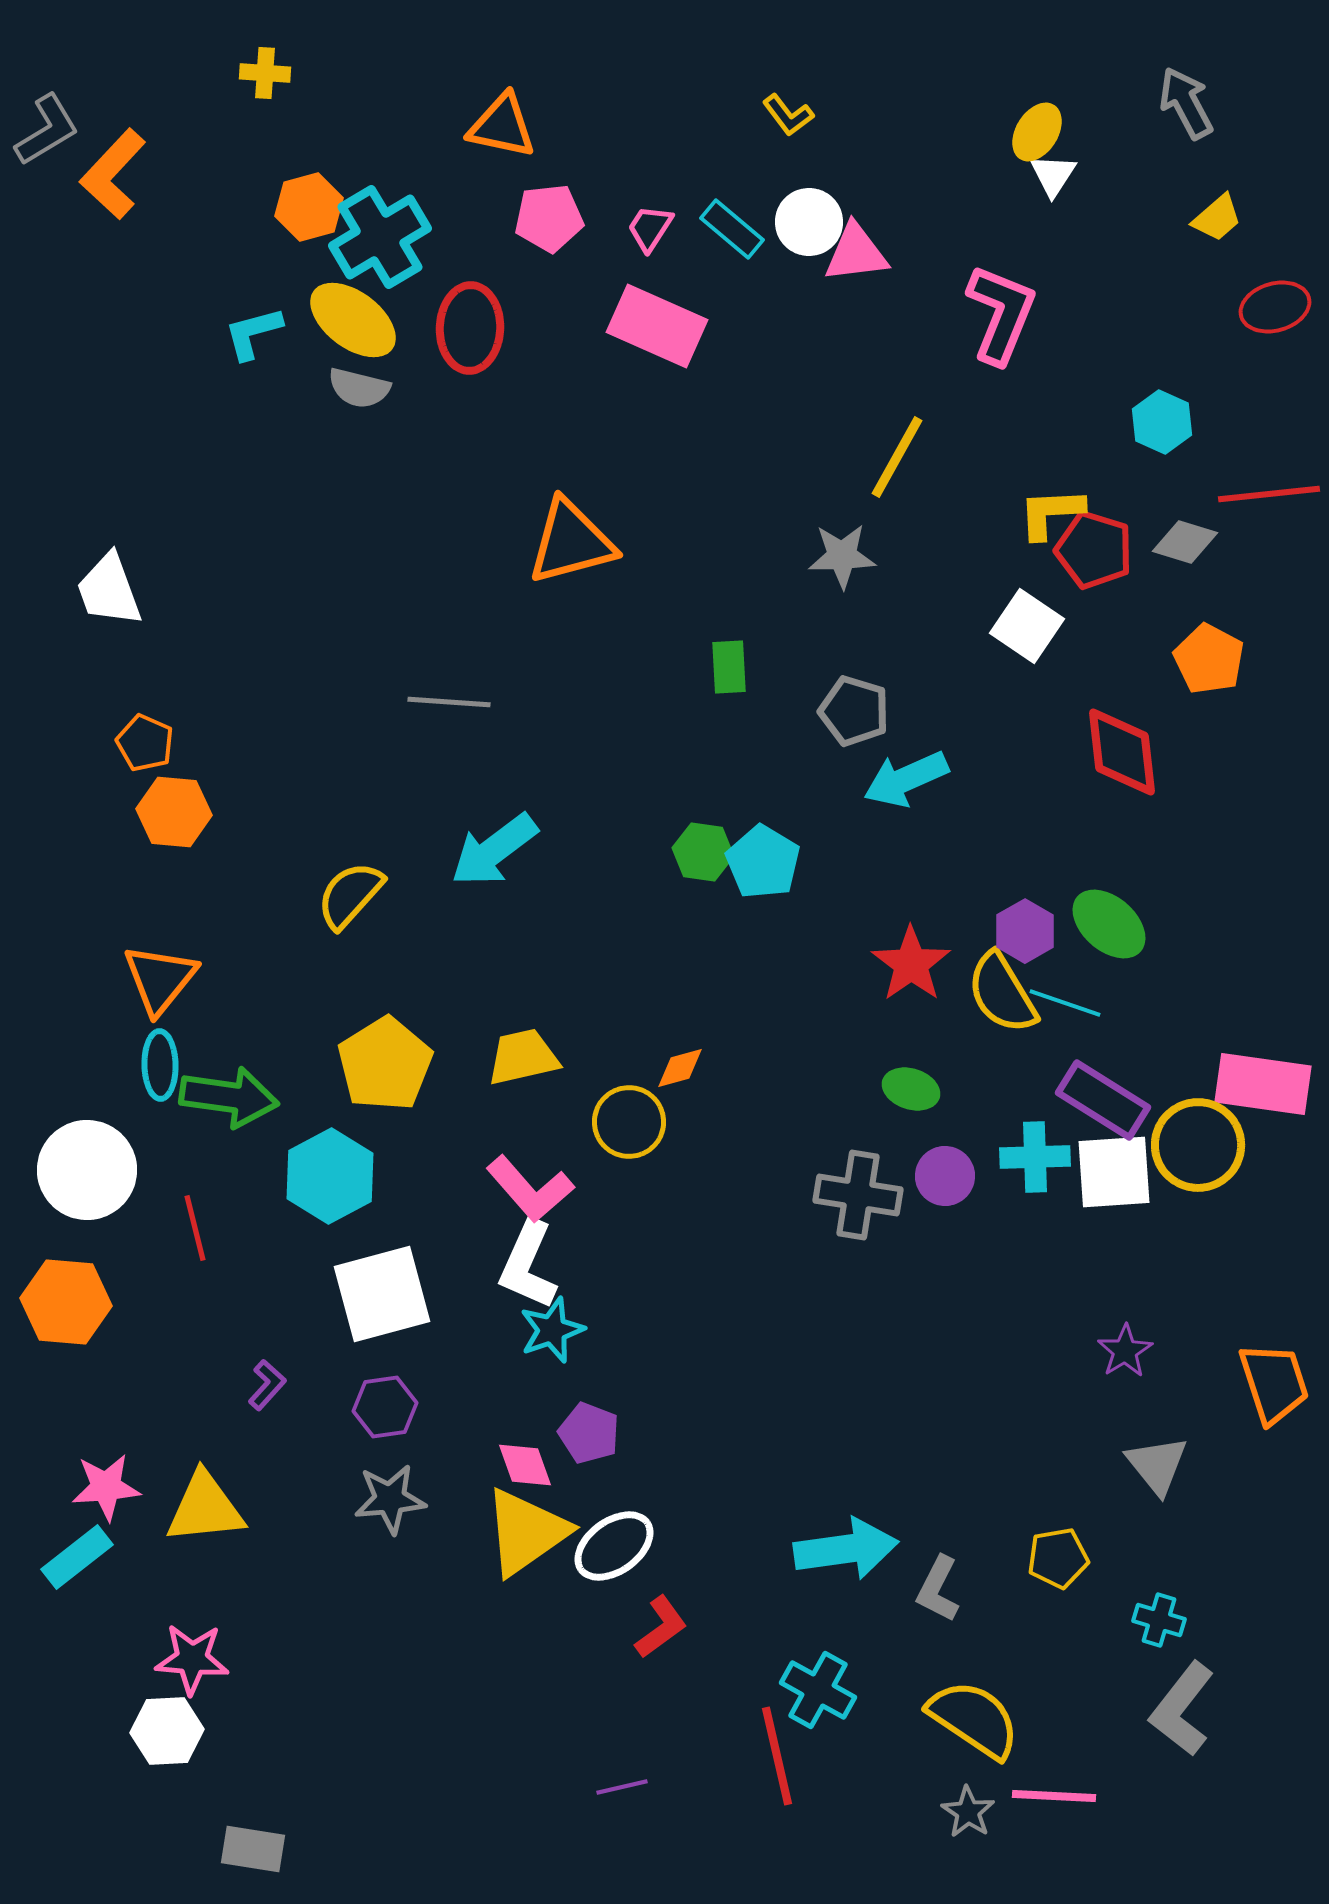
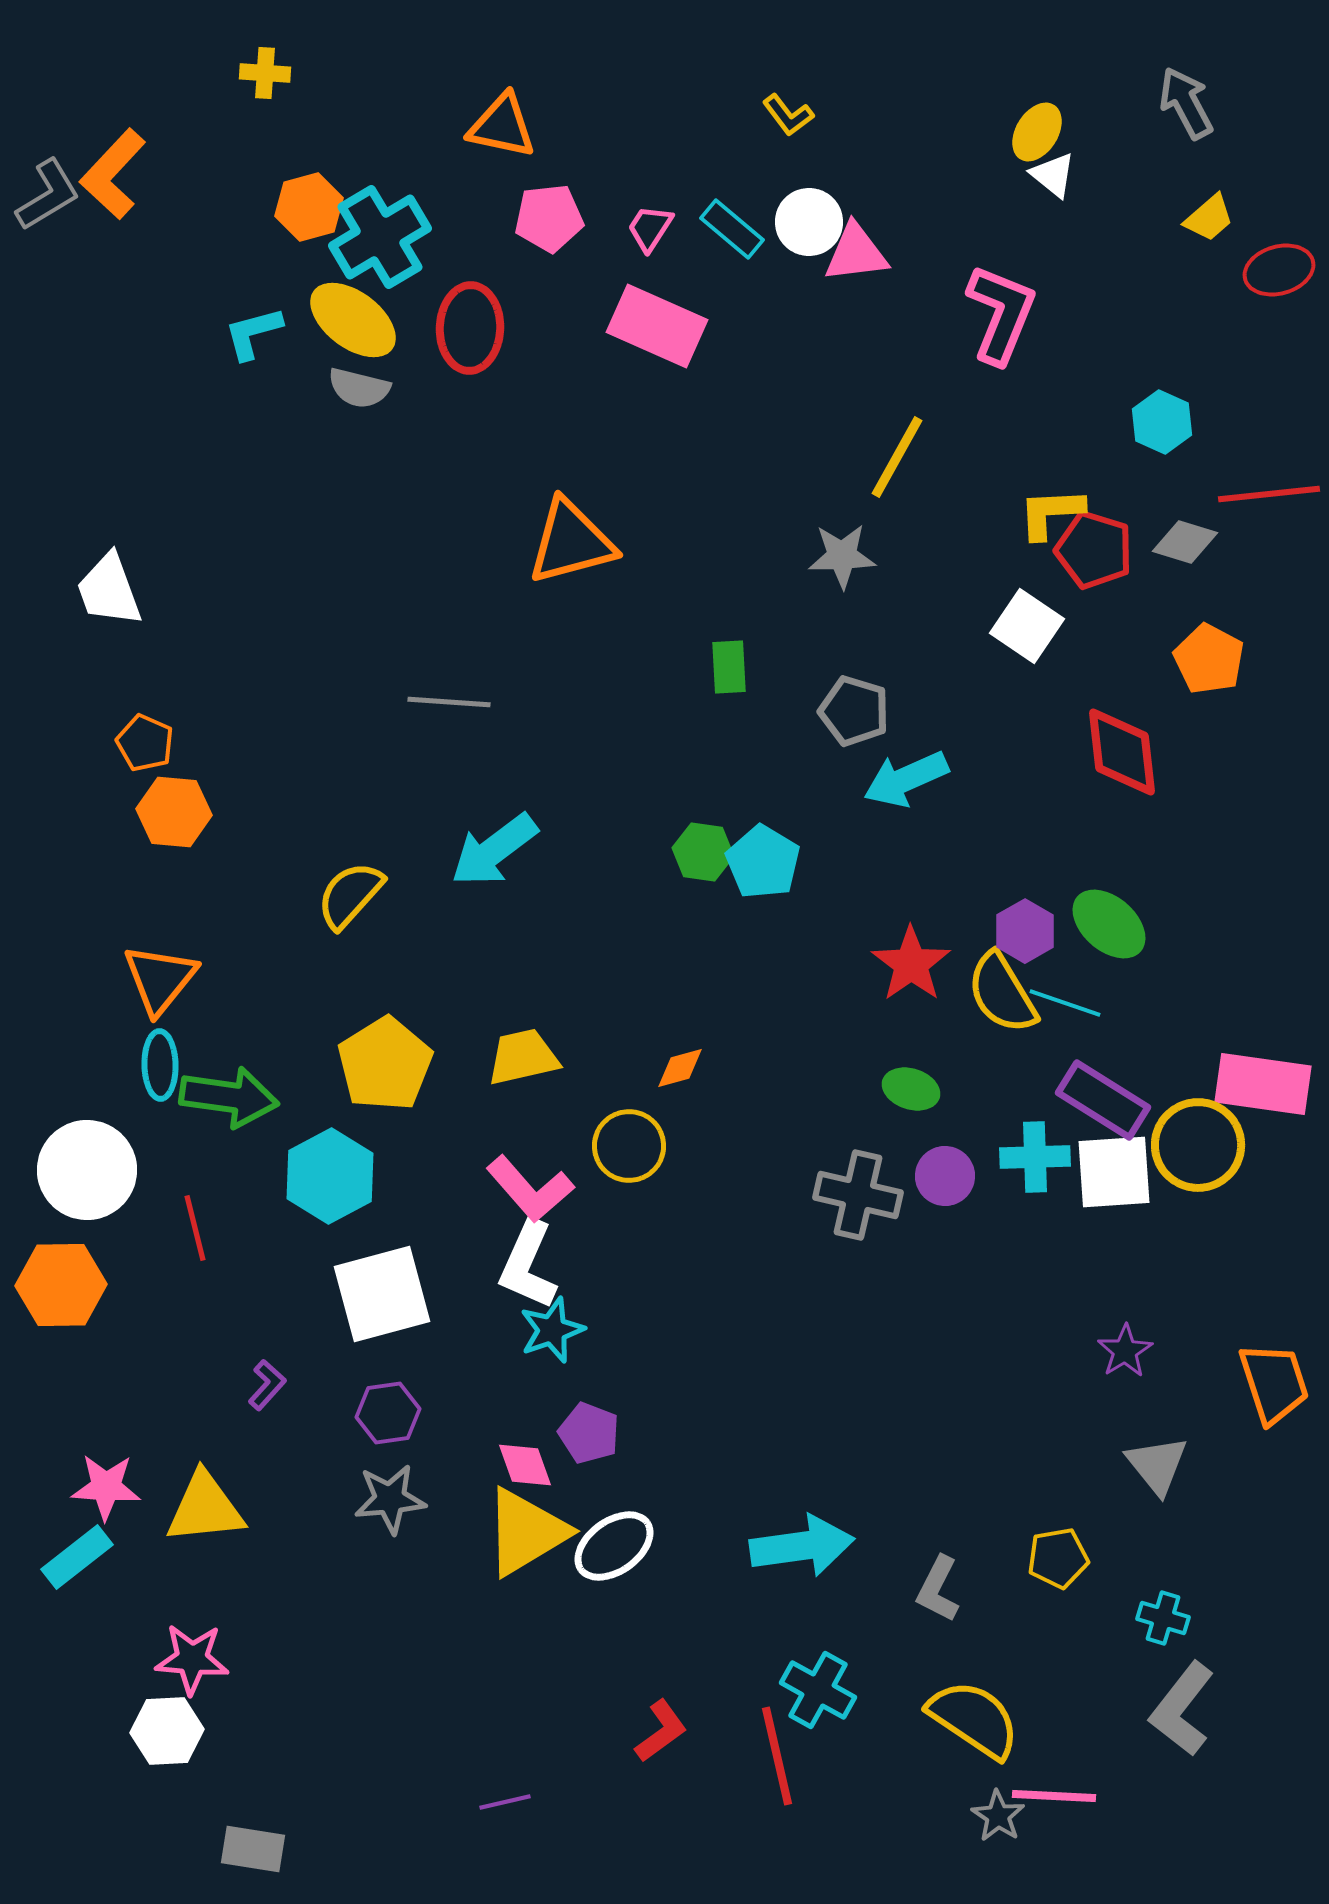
gray L-shape at (47, 130): moved 1 px right, 65 px down
white triangle at (1053, 175): rotated 24 degrees counterclockwise
yellow trapezoid at (1217, 218): moved 8 px left
red ellipse at (1275, 307): moved 4 px right, 37 px up
yellow circle at (629, 1122): moved 24 px down
gray cross at (858, 1195): rotated 4 degrees clockwise
orange hexagon at (66, 1302): moved 5 px left, 17 px up; rotated 6 degrees counterclockwise
purple hexagon at (385, 1407): moved 3 px right, 6 px down
pink star at (106, 1487): rotated 8 degrees clockwise
yellow triangle at (526, 1532): rotated 4 degrees clockwise
cyan arrow at (846, 1549): moved 44 px left, 3 px up
cyan cross at (1159, 1620): moved 4 px right, 2 px up
red L-shape at (661, 1627): moved 104 px down
purple line at (622, 1787): moved 117 px left, 15 px down
gray star at (968, 1812): moved 30 px right, 4 px down
